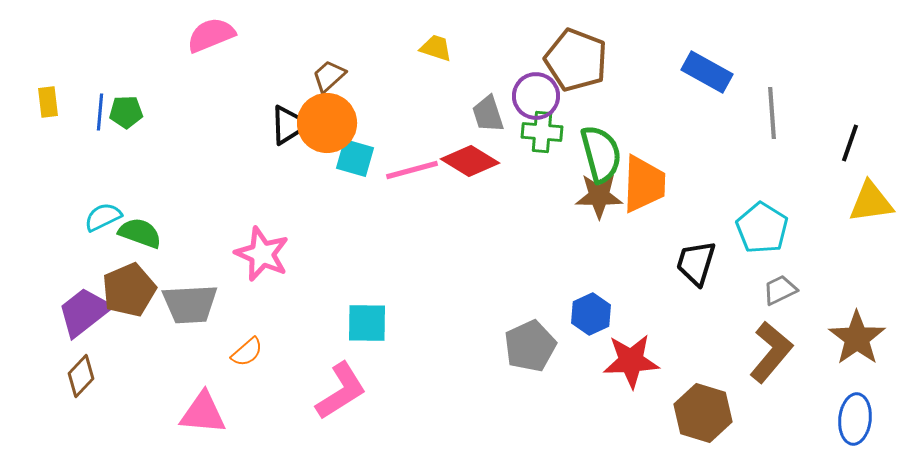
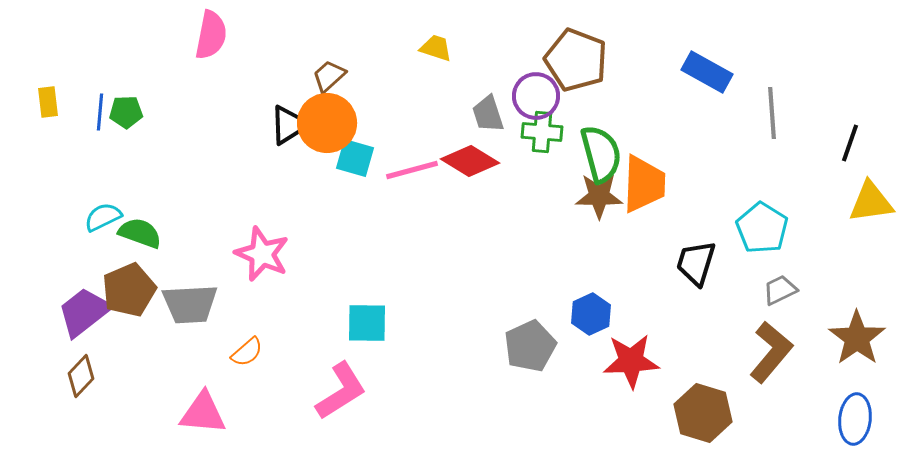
pink semicircle at (211, 35): rotated 123 degrees clockwise
